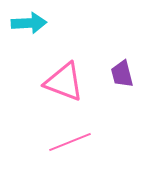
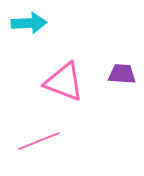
purple trapezoid: rotated 108 degrees clockwise
pink line: moved 31 px left, 1 px up
